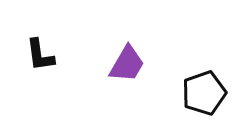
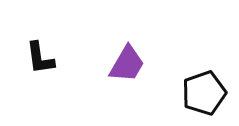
black L-shape: moved 3 px down
